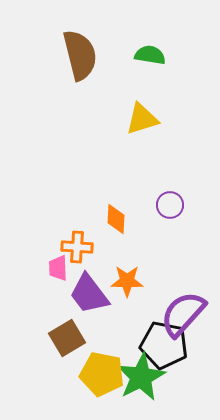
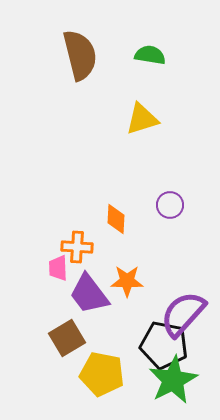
green star: moved 32 px right, 3 px down
